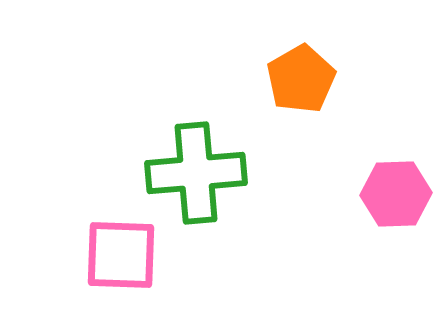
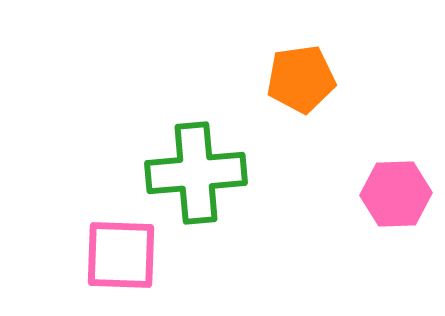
orange pentagon: rotated 22 degrees clockwise
